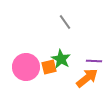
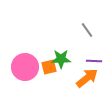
gray line: moved 22 px right, 8 px down
green star: rotated 30 degrees counterclockwise
pink circle: moved 1 px left
